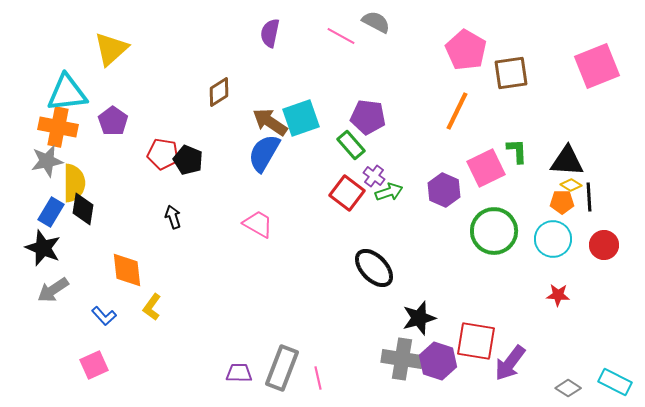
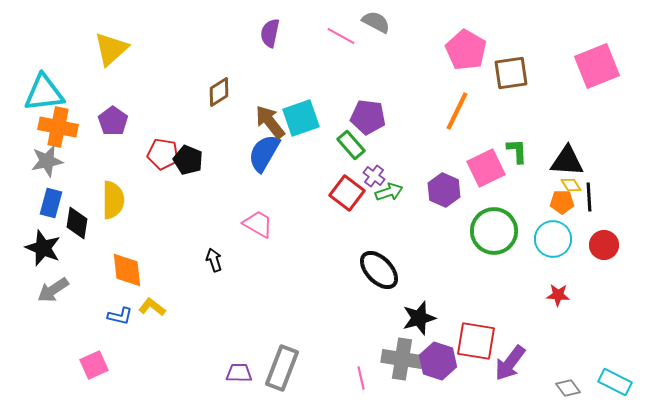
cyan triangle at (67, 93): moved 23 px left
brown arrow at (270, 122): rotated 18 degrees clockwise
yellow semicircle at (74, 183): moved 39 px right, 17 px down
yellow diamond at (571, 185): rotated 25 degrees clockwise
black diamond at (83, 209): moved 6 px left, 14 px down
blue rectangle at (51, 212): moved 9 px up; rotated 16 degrees counterclockwise
black arrow at (173, 217): moved 41 px right, 43 px down
black ellipse at (374, 268): moved 5 px right, 2 px down
yellow L-shape at (152, 307): rotated 92 degrees clockwise
blue L-shape at (104, 316): moved 16 px right; rotated 35 degrees counterclockwise
pink line at (318, 378): moved 43 px right
gray diamond at (568, 388): rotated 20 degrees clockwise
